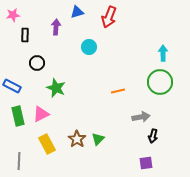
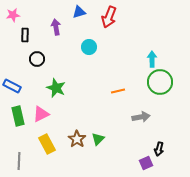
blue triangle: moved 2 px right
purple arrow: rotated 14 degrees counterclockwise
cyan arrow: moved 11 px left, 6 px down
black circle: moved 4 px up
black arrow: moved 6 px right, 13 px down
purple square: rotated 16 degrees counterclockwise
